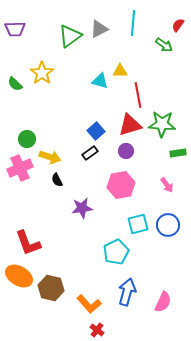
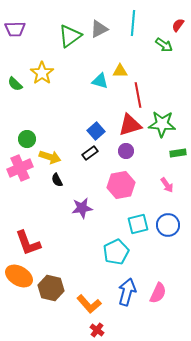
pink semicircle: moved 5 px left, 9 px up
